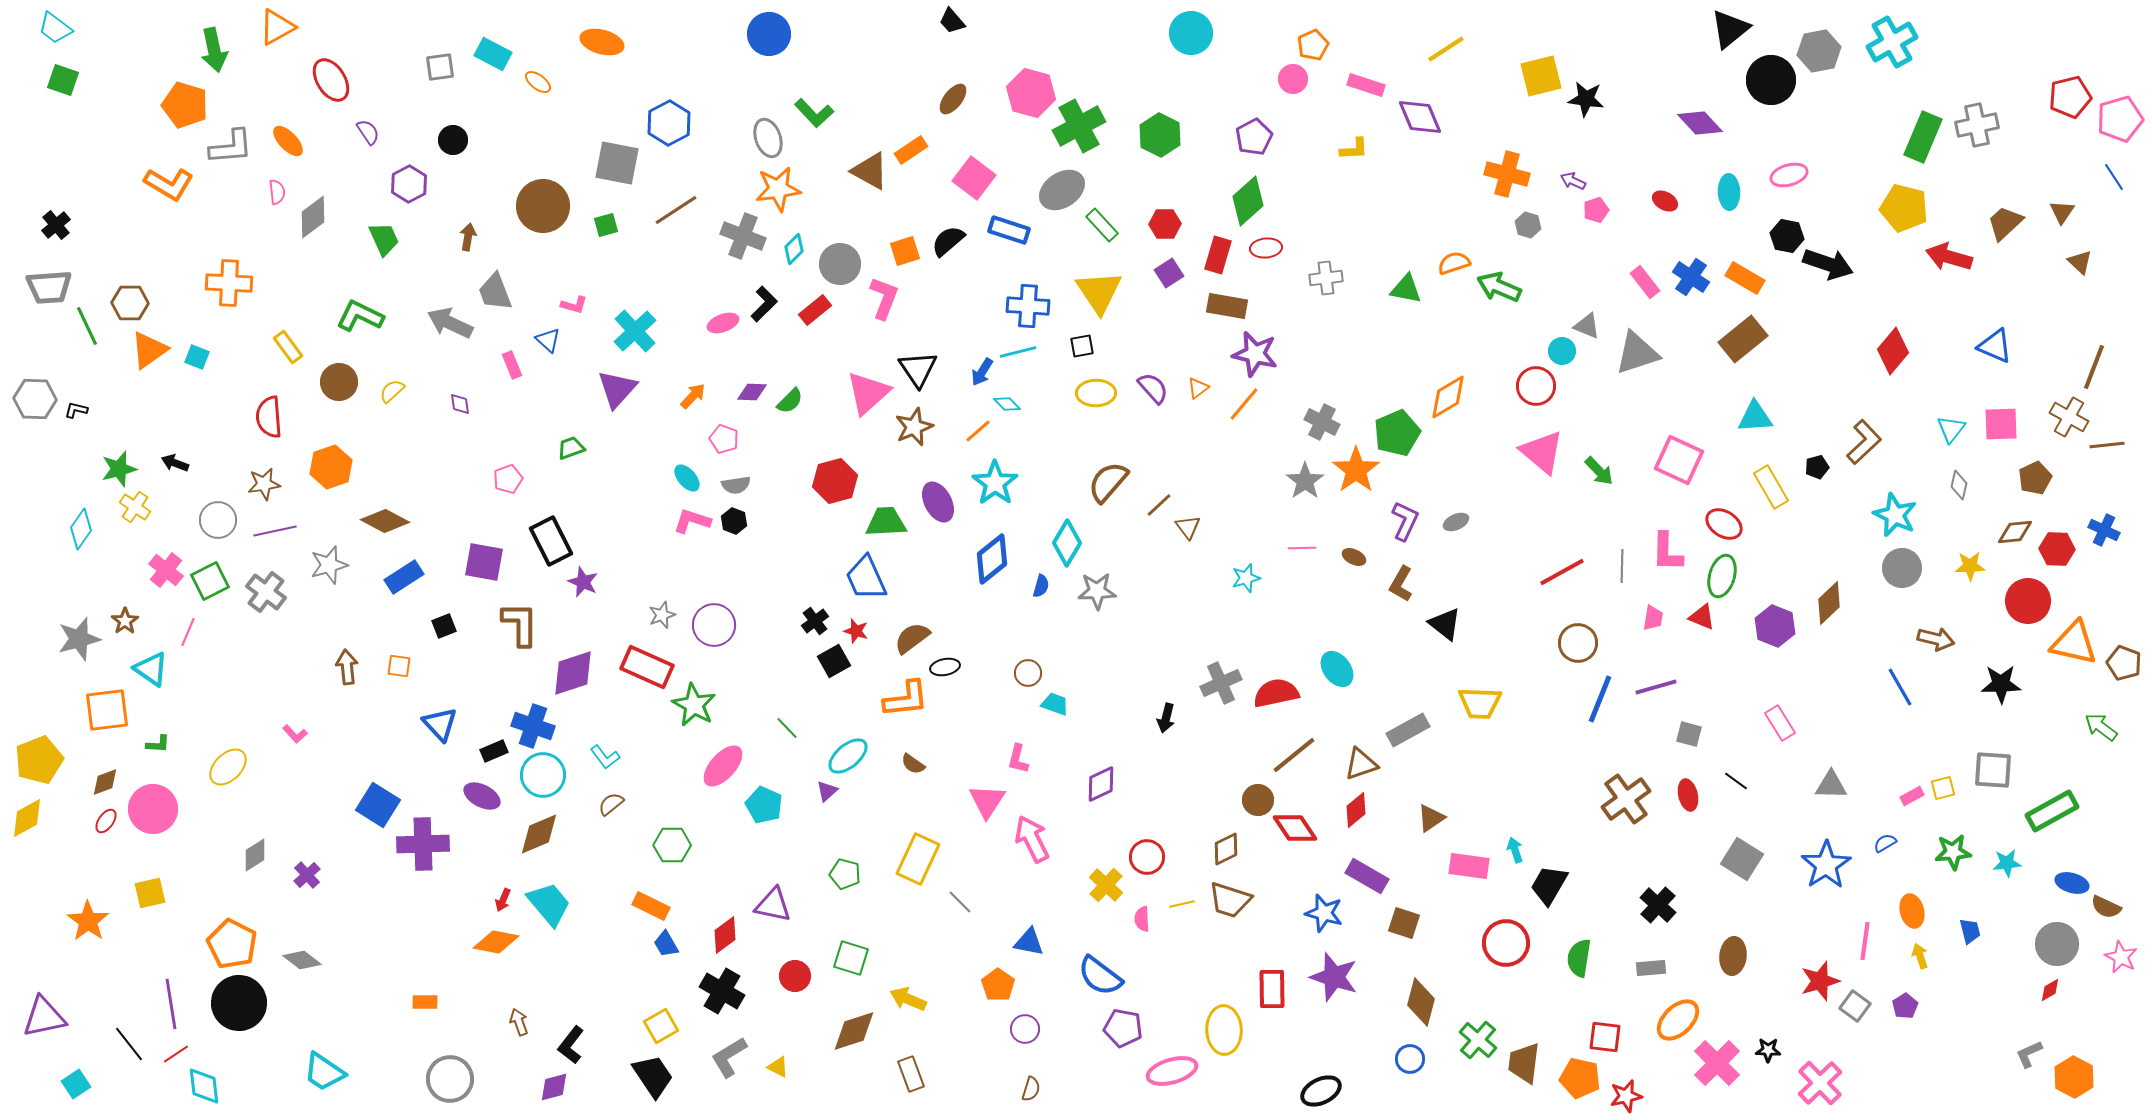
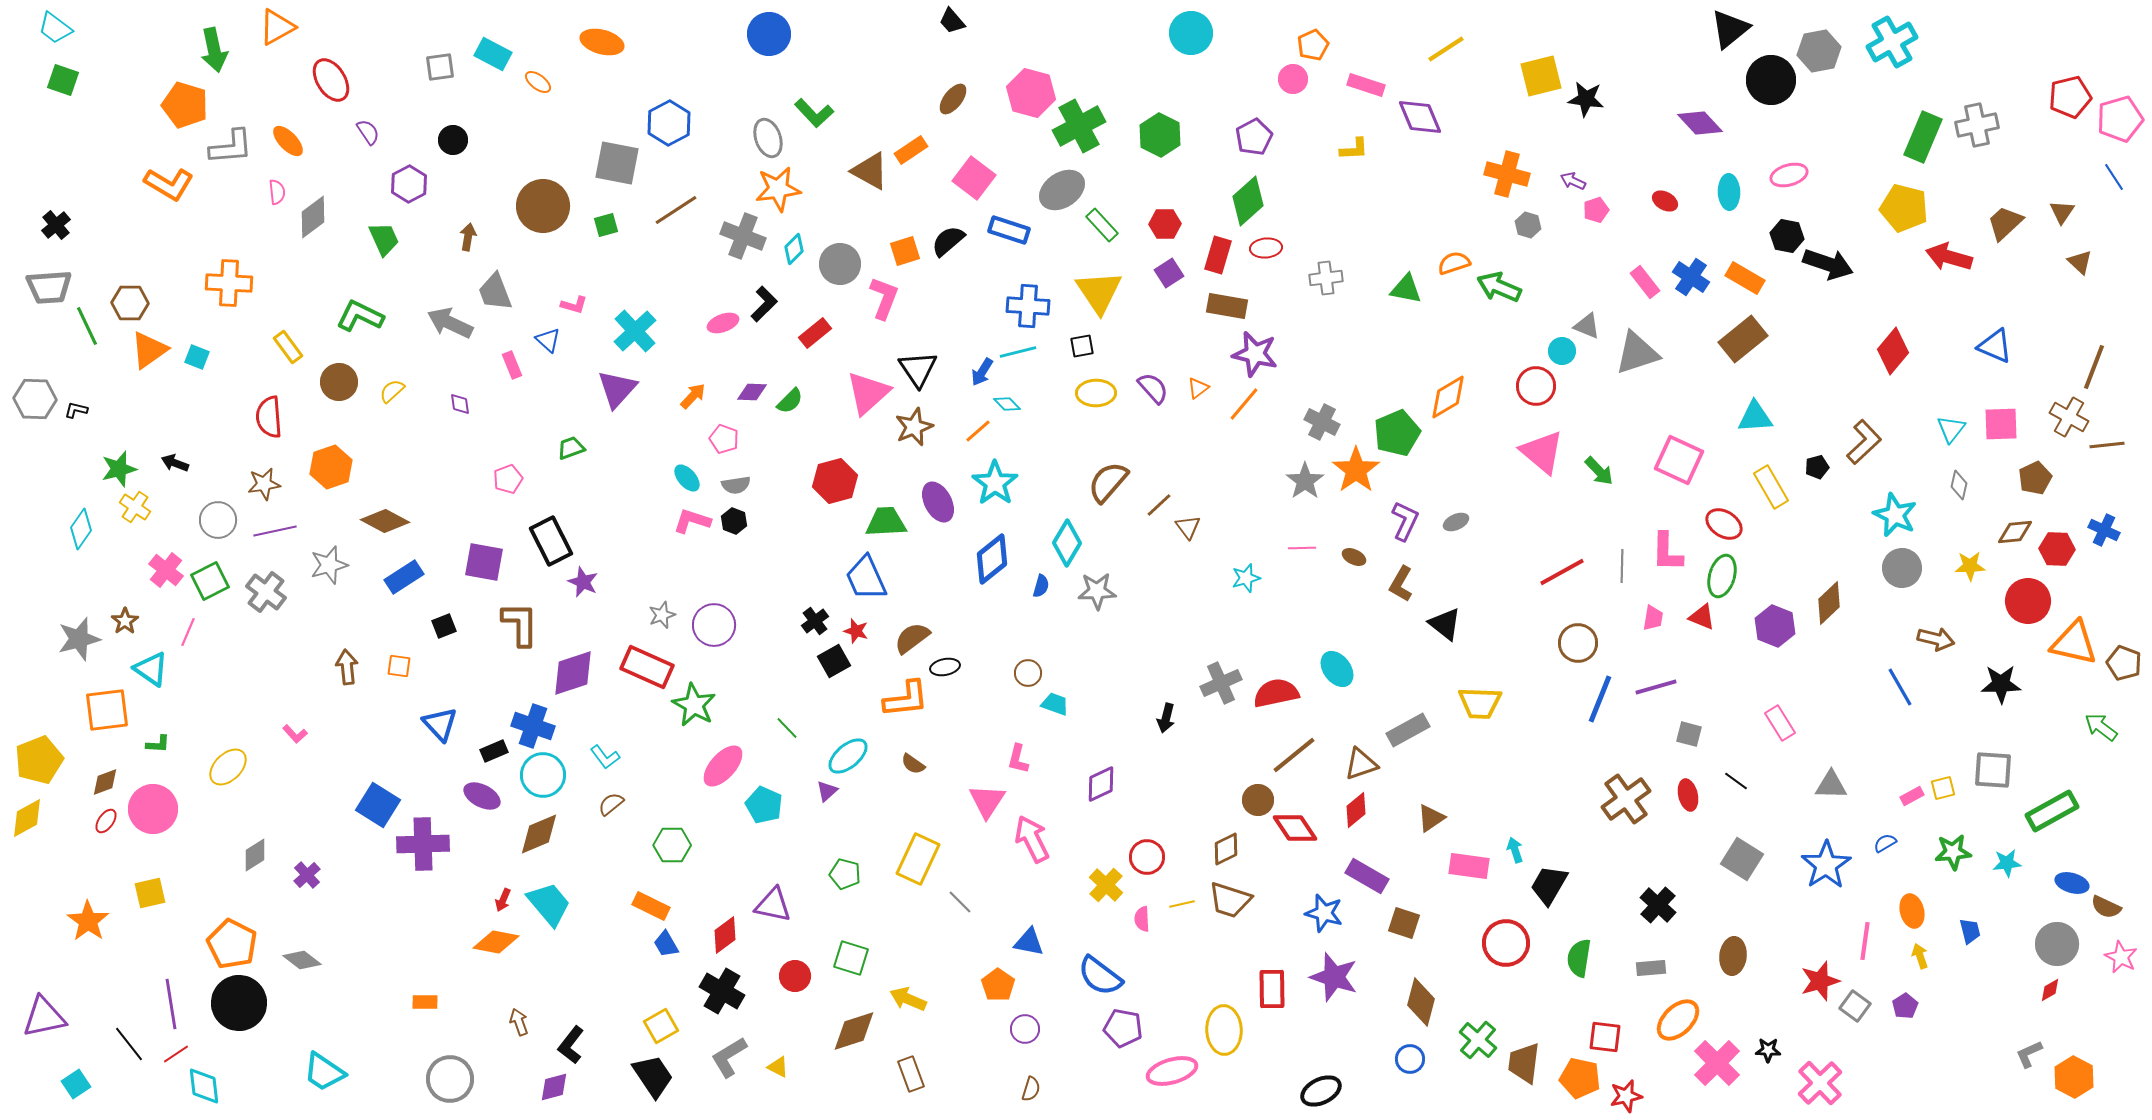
red rectangle at (815, 310): moved 23 px down
